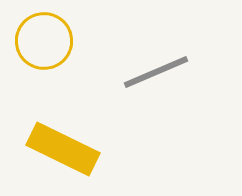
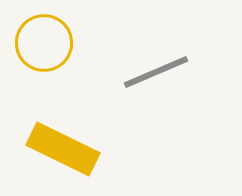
yellow circle: moved 2 px down
